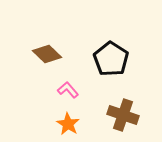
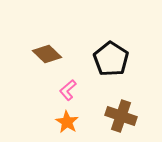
pink L-shape: rotated 90 degrees counterclockwise
brown cross: moved 2 px left, 1 px down
orange star: moved 1 px left, 2 px up
